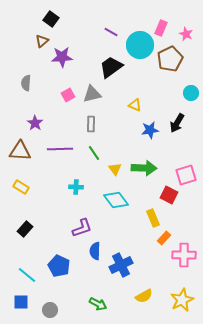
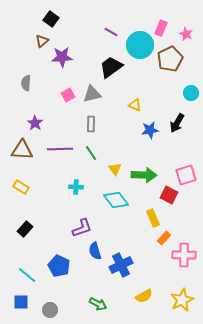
brown triangle at (20, 151): moved 2 px right, 1 px up
green line at (94, 153): moved 3 px left
green arrow at (144, 168): moved 7 px down
blue semicircle at (95, 251): rotated 18 degrees counterclockwise
